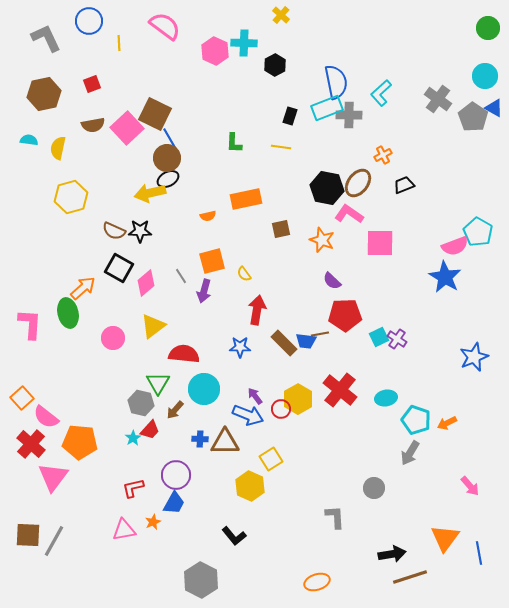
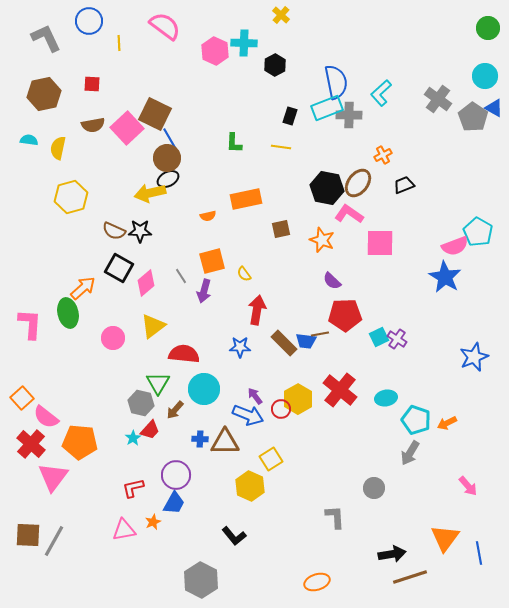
red square at (92, 84): rotated 24 degrees clockwise
pink arrow at (470, 486): moved 2 px left
